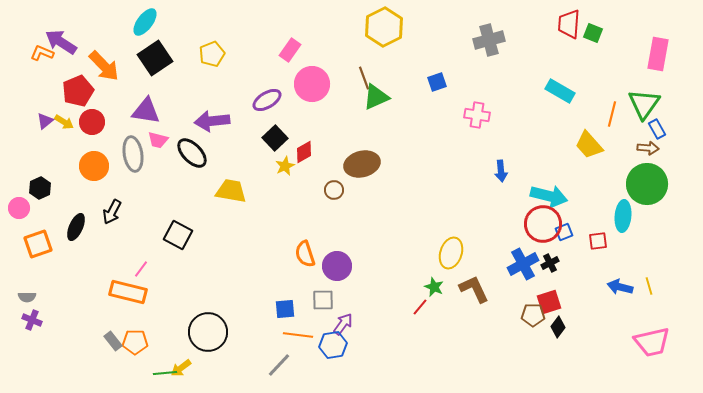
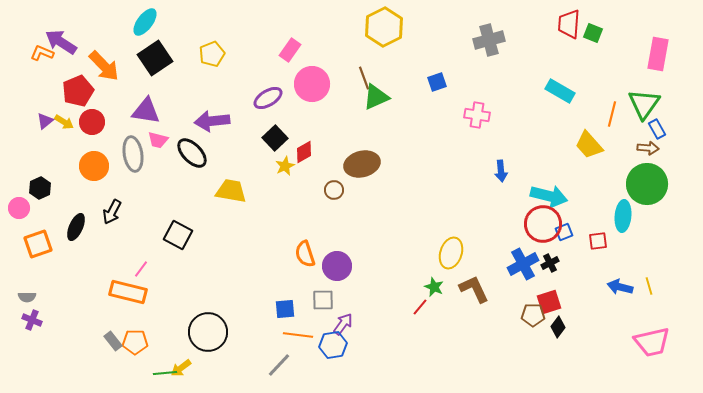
purple ellipse at (267, 100): moved 1 px right, 2 px up
